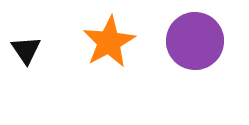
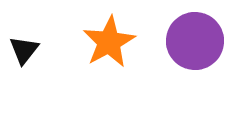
black triangle: moved 2 px left; rotated 12 degrees clockwise
